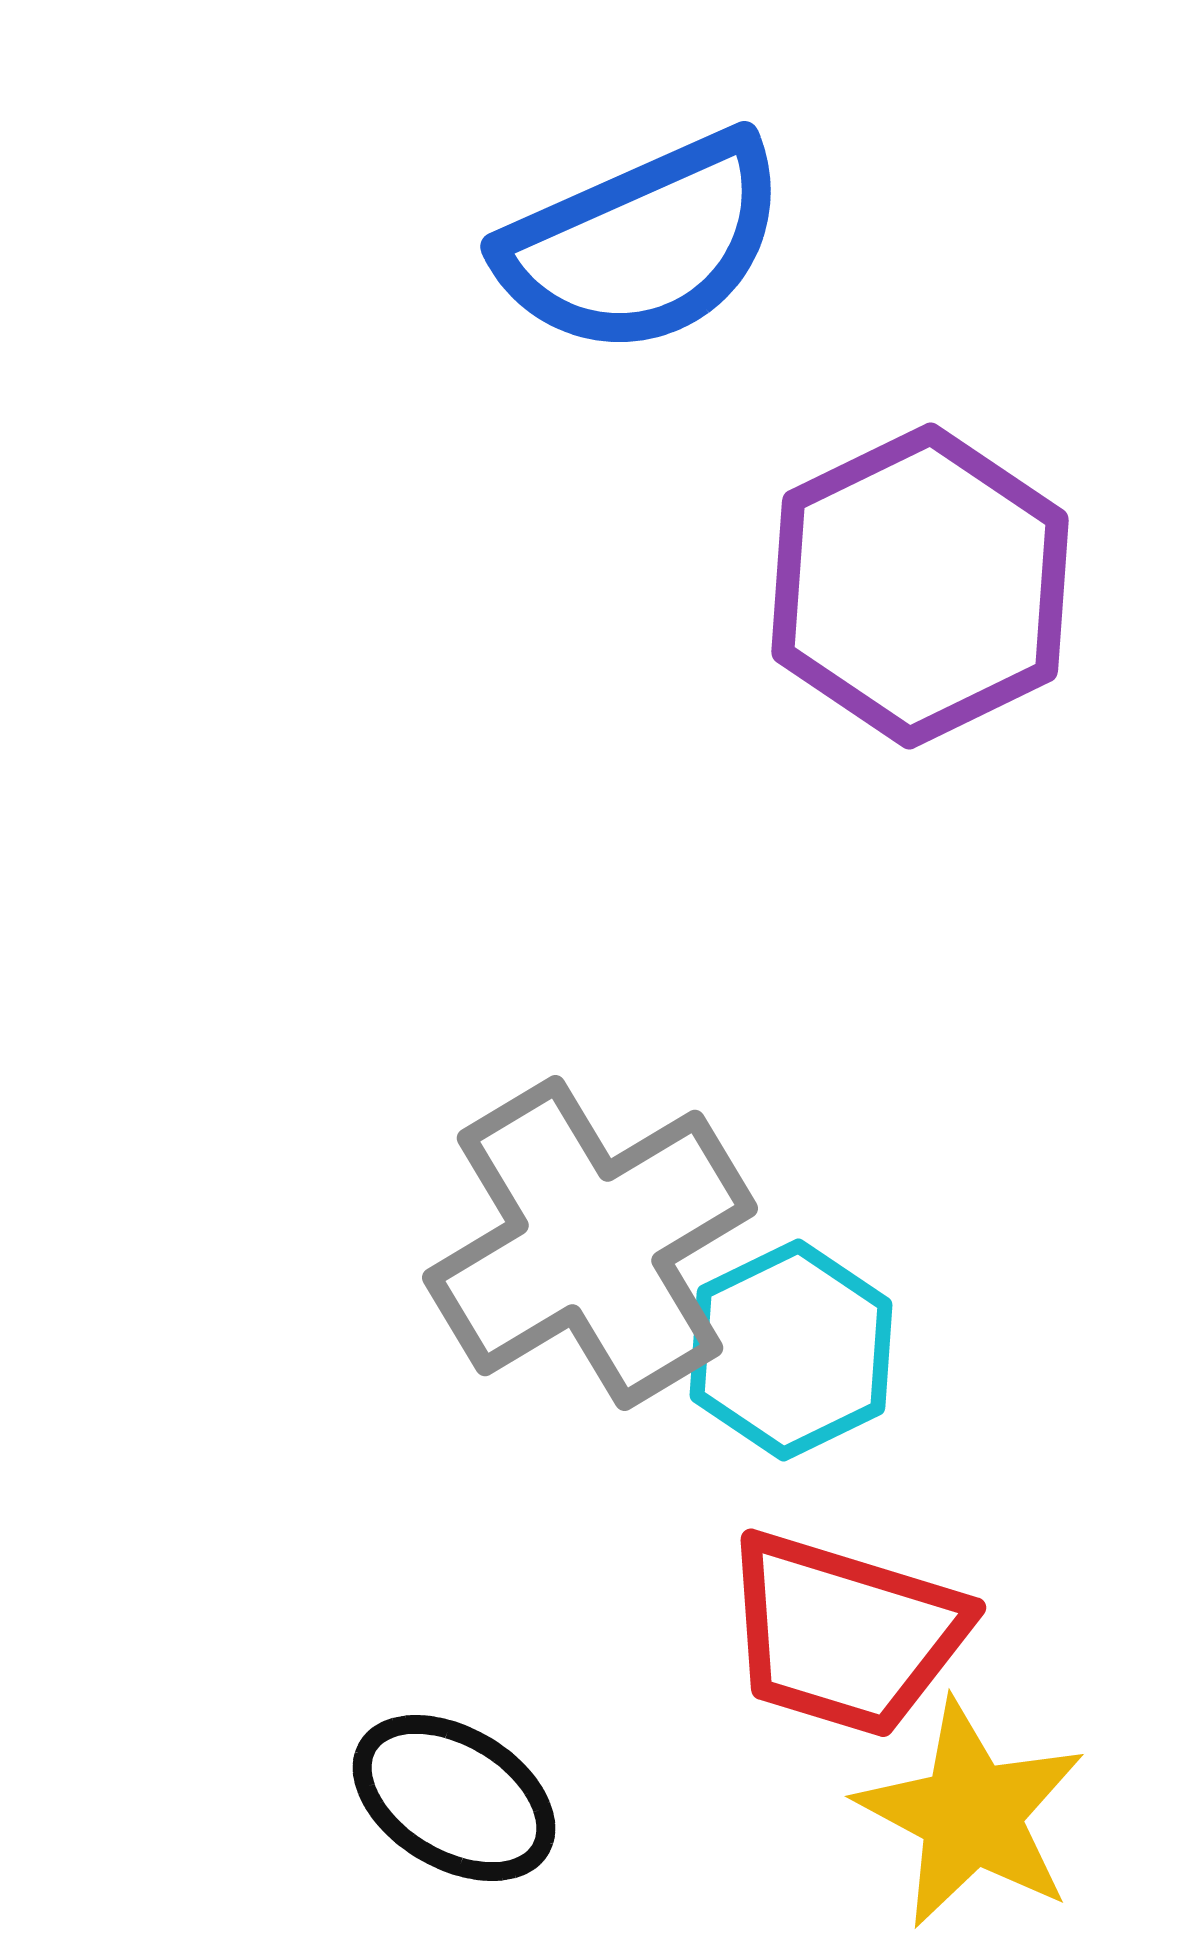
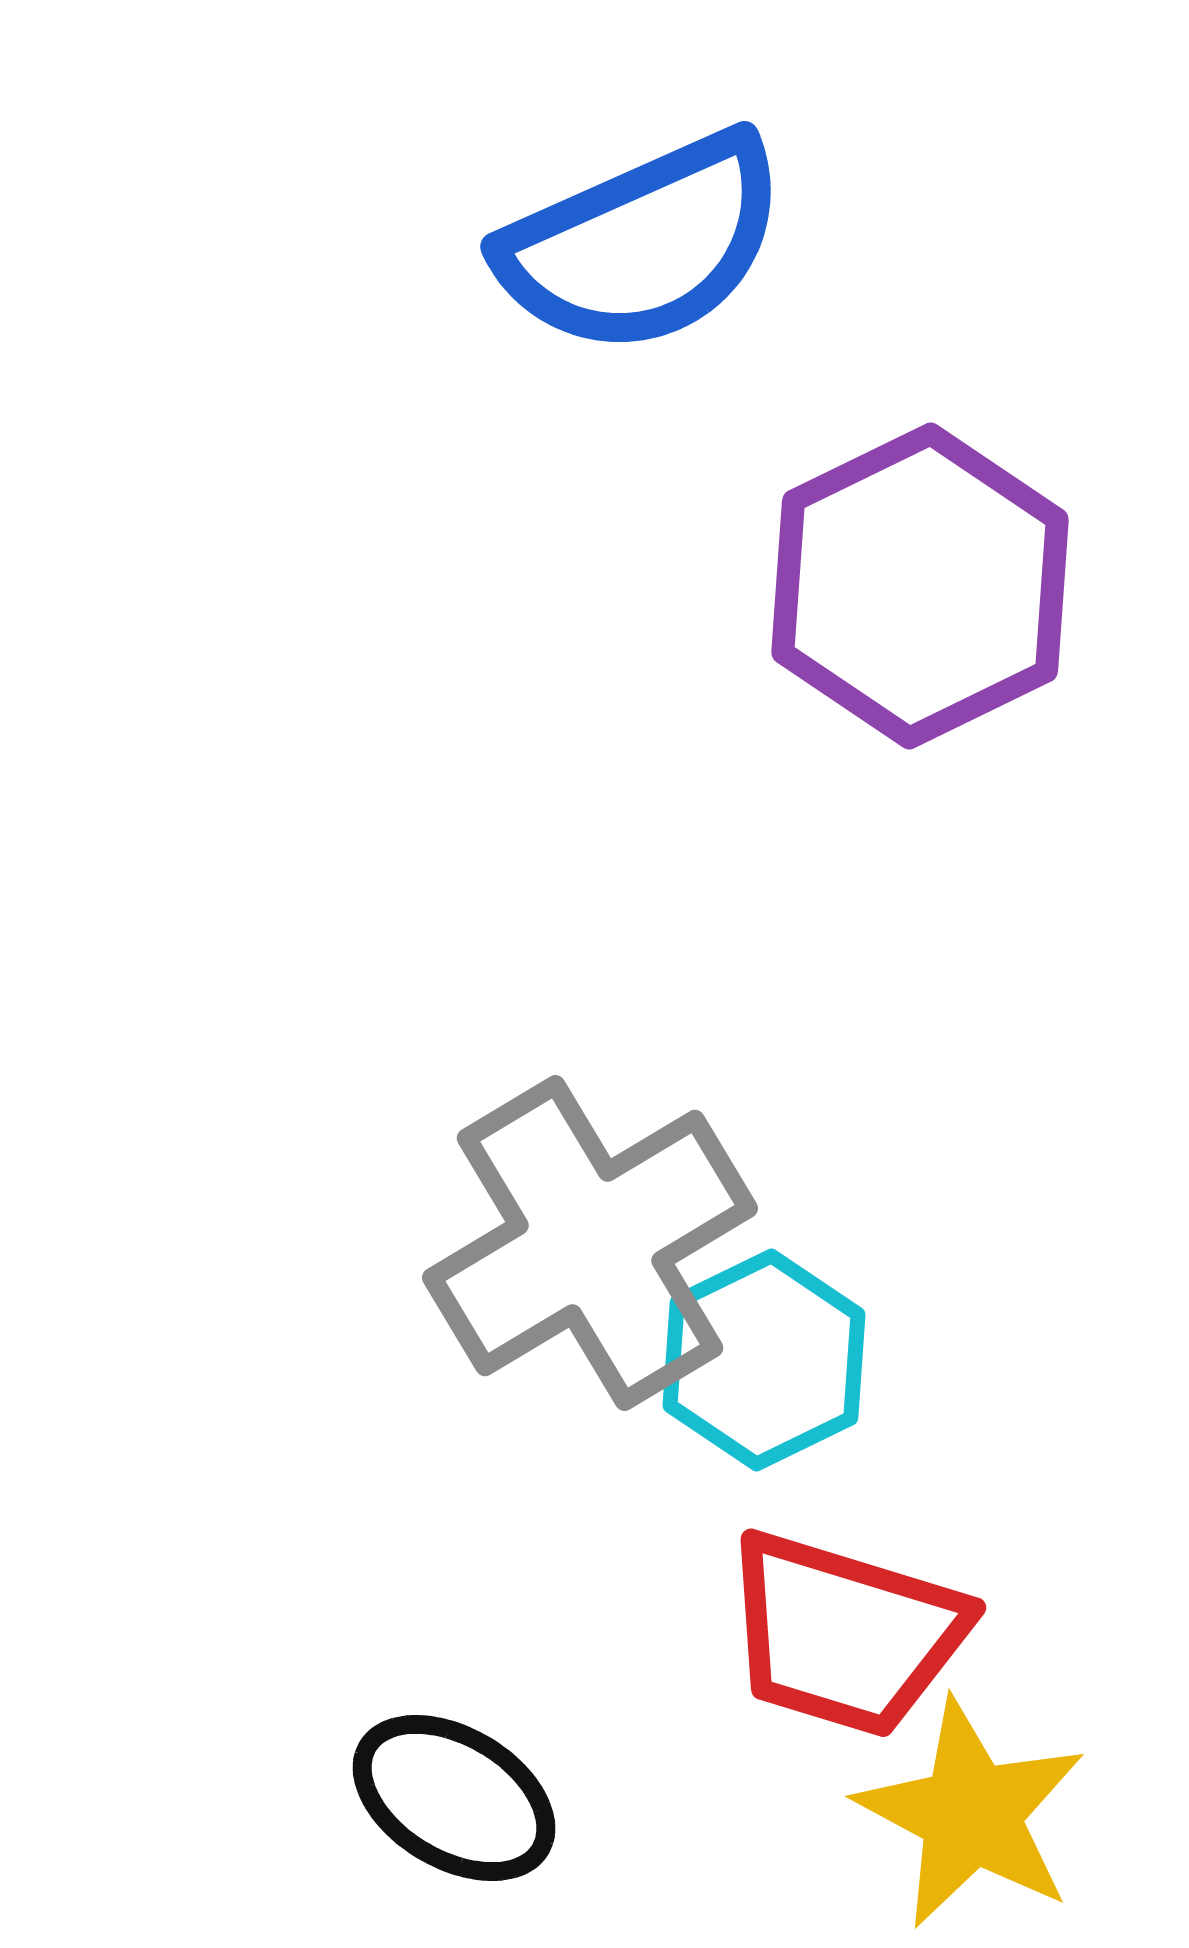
cyan hexagon: moved 27 px left, 10 px down
